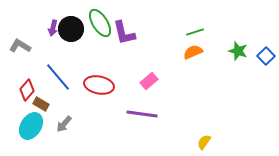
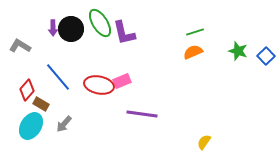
purple arrow: rotated 14 degrees counterclockwise
pink rectangle: moved 27 px left; rotated 18 degrees clockwise
